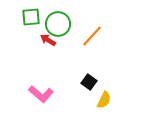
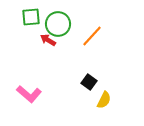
pink L-shape: moved 12 px left
